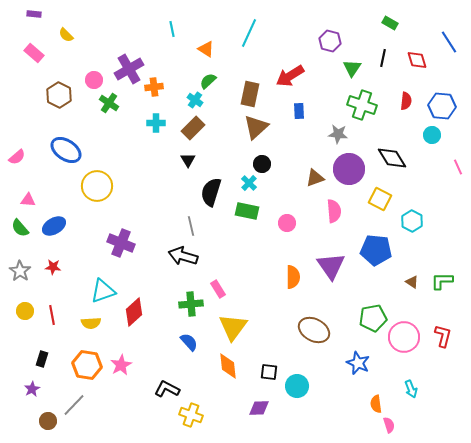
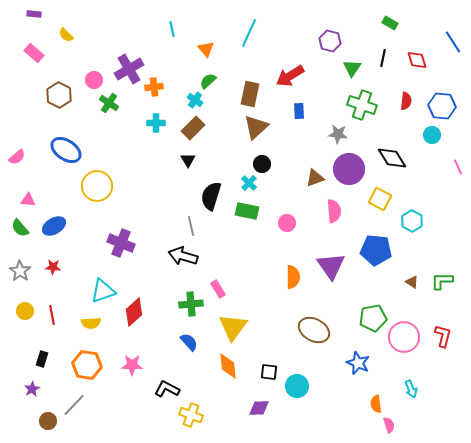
blue line at (449, 42): moved 4 px right
orange triangle at (206, 49): rotated 18 degrees clockwise
black semicircle at (211, 192): moved 4 px down
pink star at (121, 365): moved 11 px right; rotated 30 degrees clockwise
